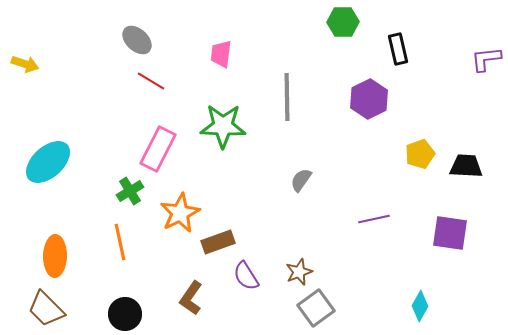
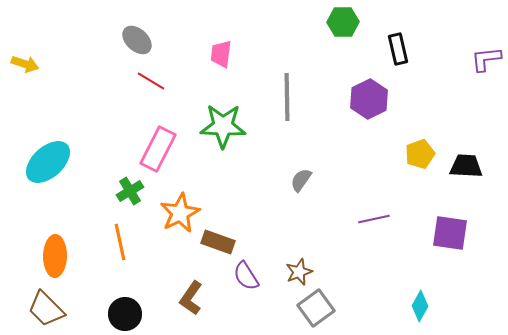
brown rectangle: rotated 40 degrees clockwise
